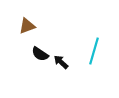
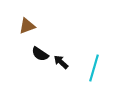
cyan line: moved 17 px down
